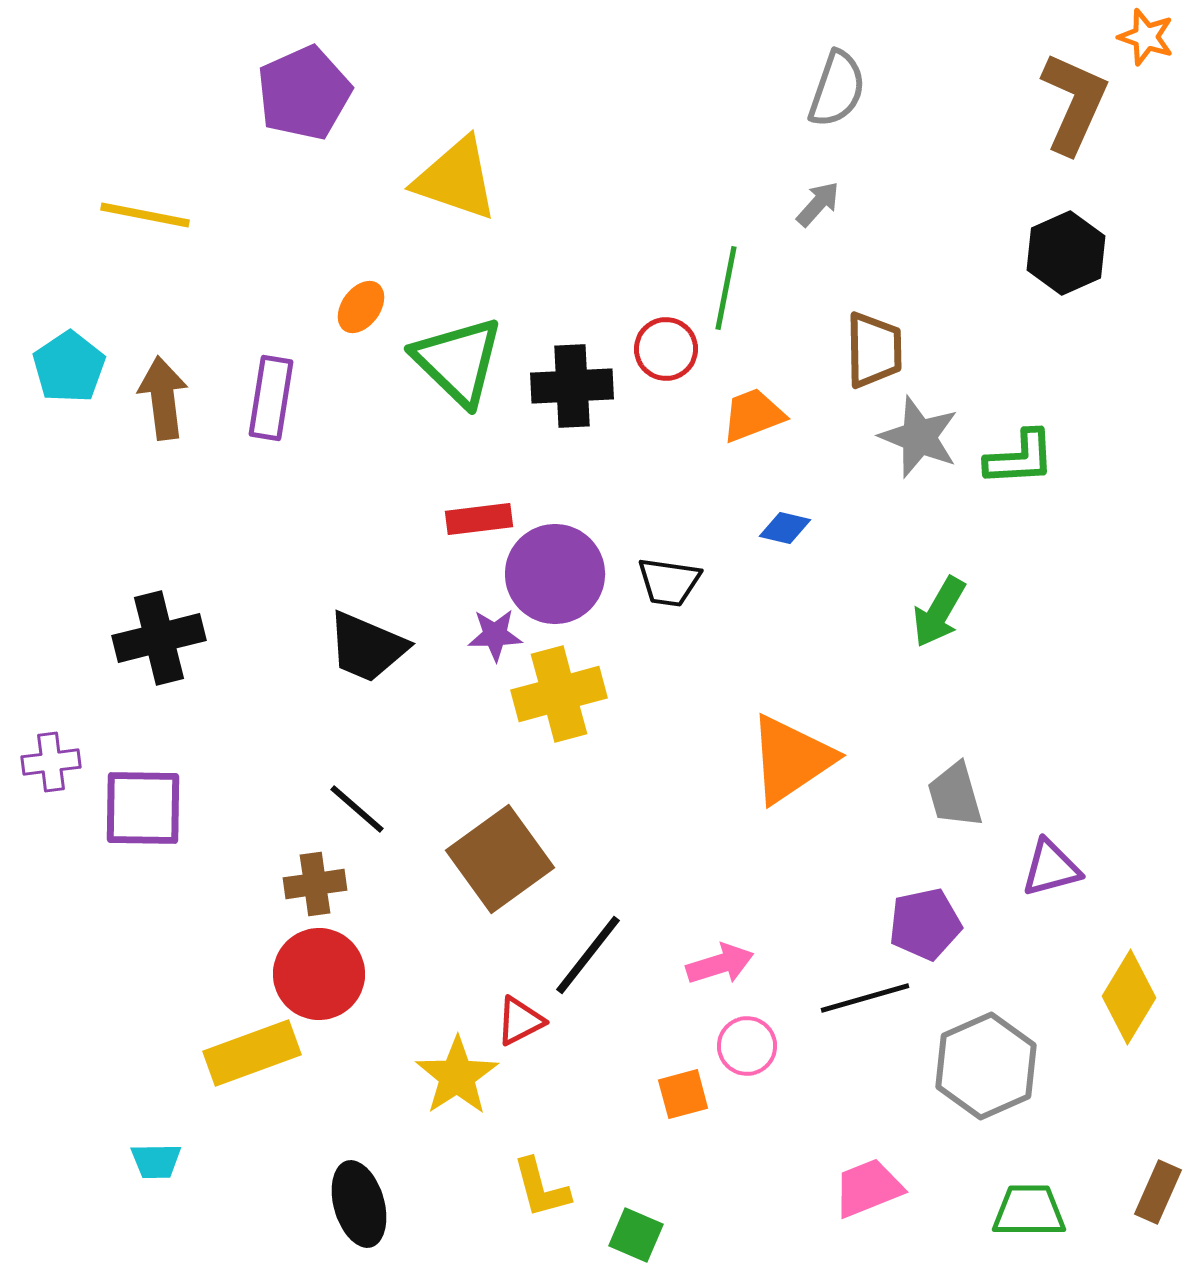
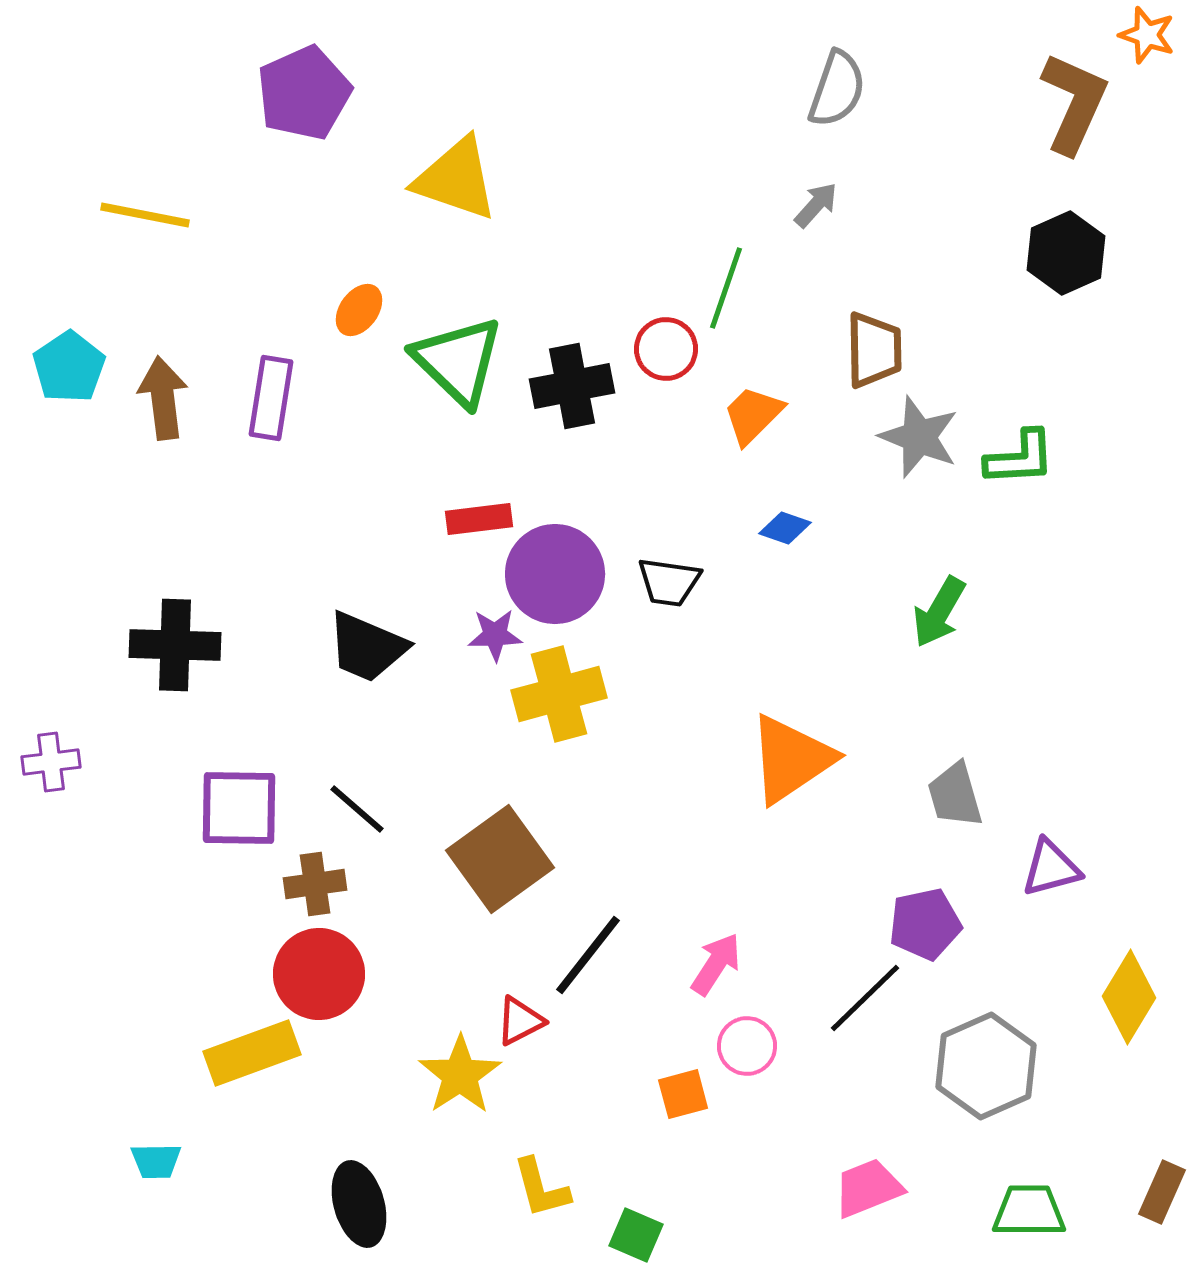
orange star at (1146, 37): moved 1 px right, 2 px up
gray arrow at (818, 204): moved 2 px left, 1 px down
green line at (726, 288): rotated 8 degrees clockwise
orange ellipse at (361, 307): moved 2 px left, 3 px down
black cross at (572, 386): rotated 8 degrees counterclockwise
orange trapezoid at (753, 415): rotated 24 degrees counterclockwise
blue diamond at (785, 528): rotated 6 degrees clockwise
black cross at (159, 638): moved 16 px right, 7 px down; rotated 16 degrees clockwise
purple square at (143, 808): moved 96 px right
pink arrow at (720, 964): moved 4 px left; rotated 40 degrees counterclockwise
black line at (865, 998): rotated 28 degrees counterclockwise
yellow star at (457, 1076): moved 3 px right, 1 px up
brown rectangle at (1158, 1192): moved 4 px right
